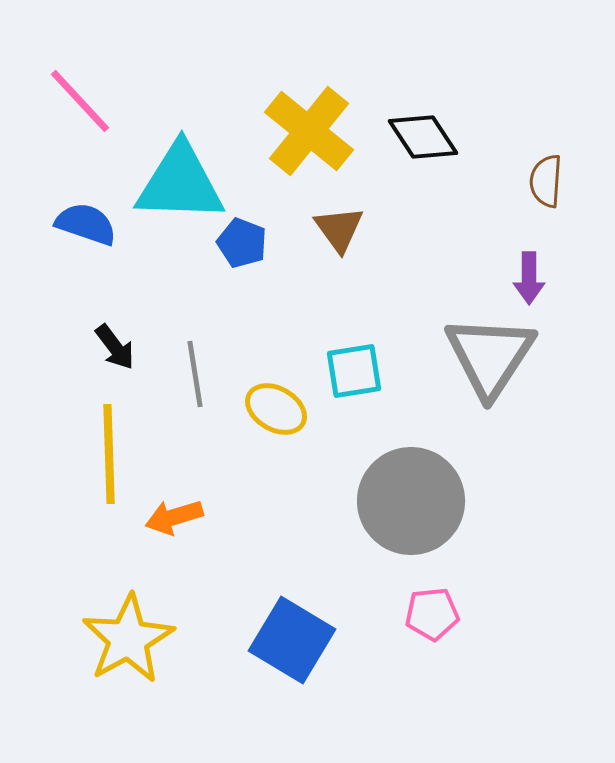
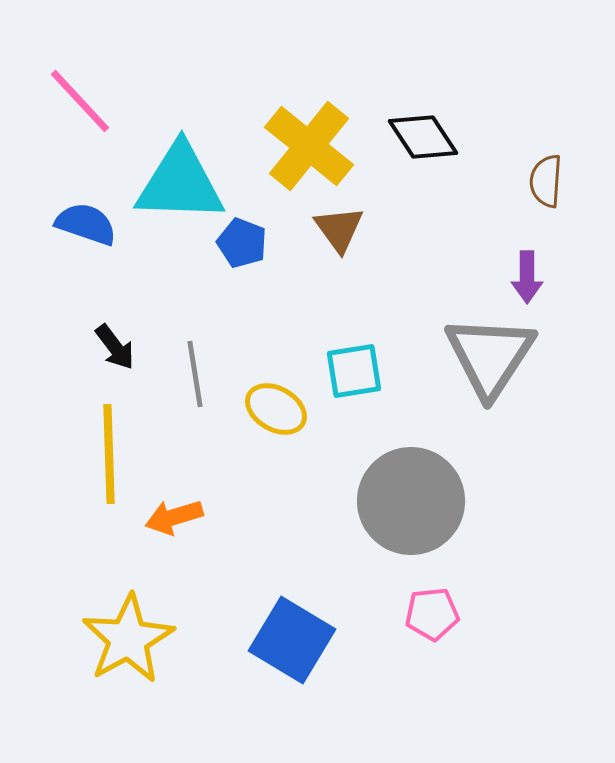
yellow cross: moved 15 px down
purple arrow: moved 2 px left, 1 px up
